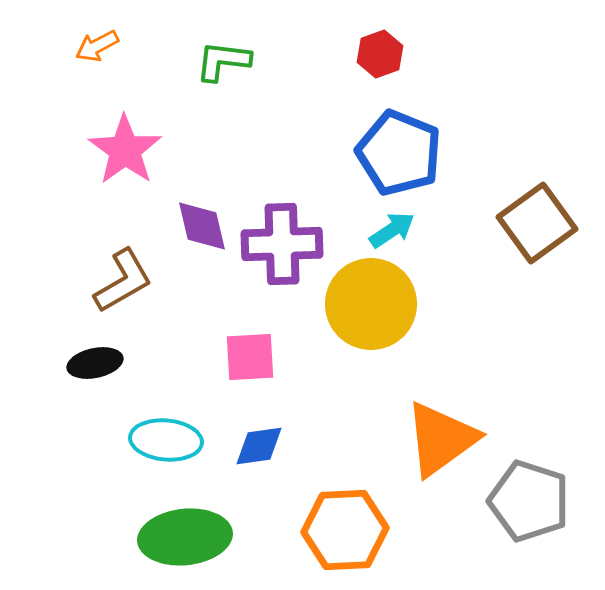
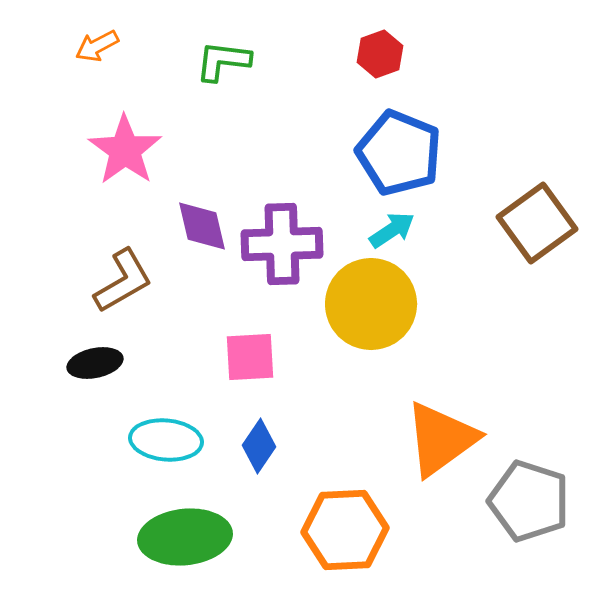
blue diamond: rotated 48 degrees counterclockwise
